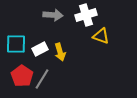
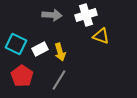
gray arrow: moved 1 px left
cyan square: rotated 25 degrees clockwise
gray line: moved 17 px right, 1 px down
